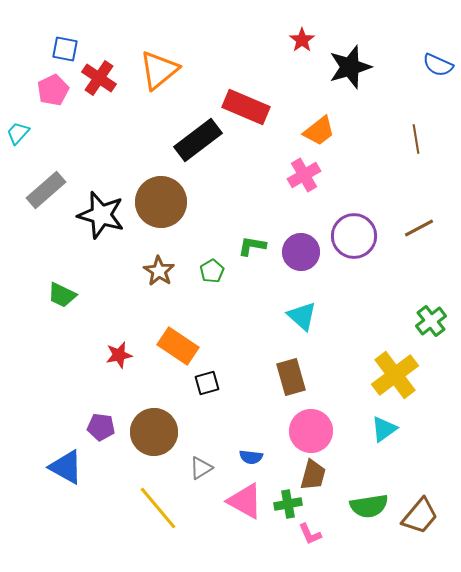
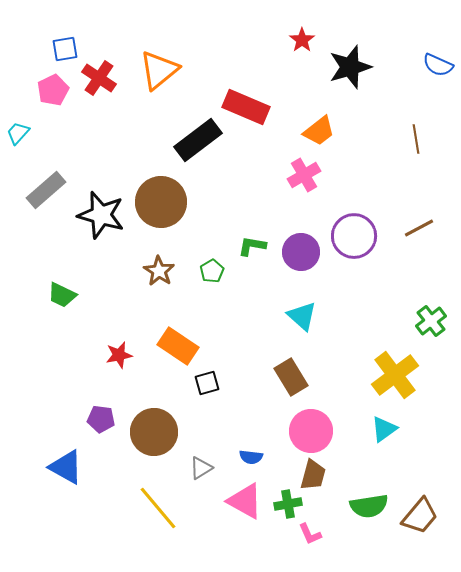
blue square at (65, 49): rotated 20 degrees counterclockwise
brown rectangle at (291, 377): rotated 15 degrees counterclockwise
purple pentagon at (101, 427): moved 8 px up
